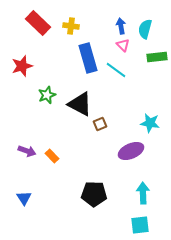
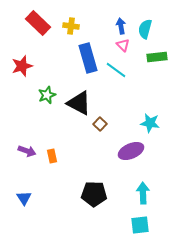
black triangle: moved 1 px left, 1 px up
brown square: rotated 24 degrees counterclockwise
orange rectangle: rotated 32 degrees clockwise
